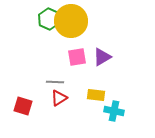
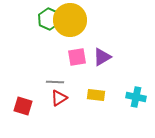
yellow circle: moved 1 px left, 1 px up
cyan cross: moved 22 px right, 14 px up
